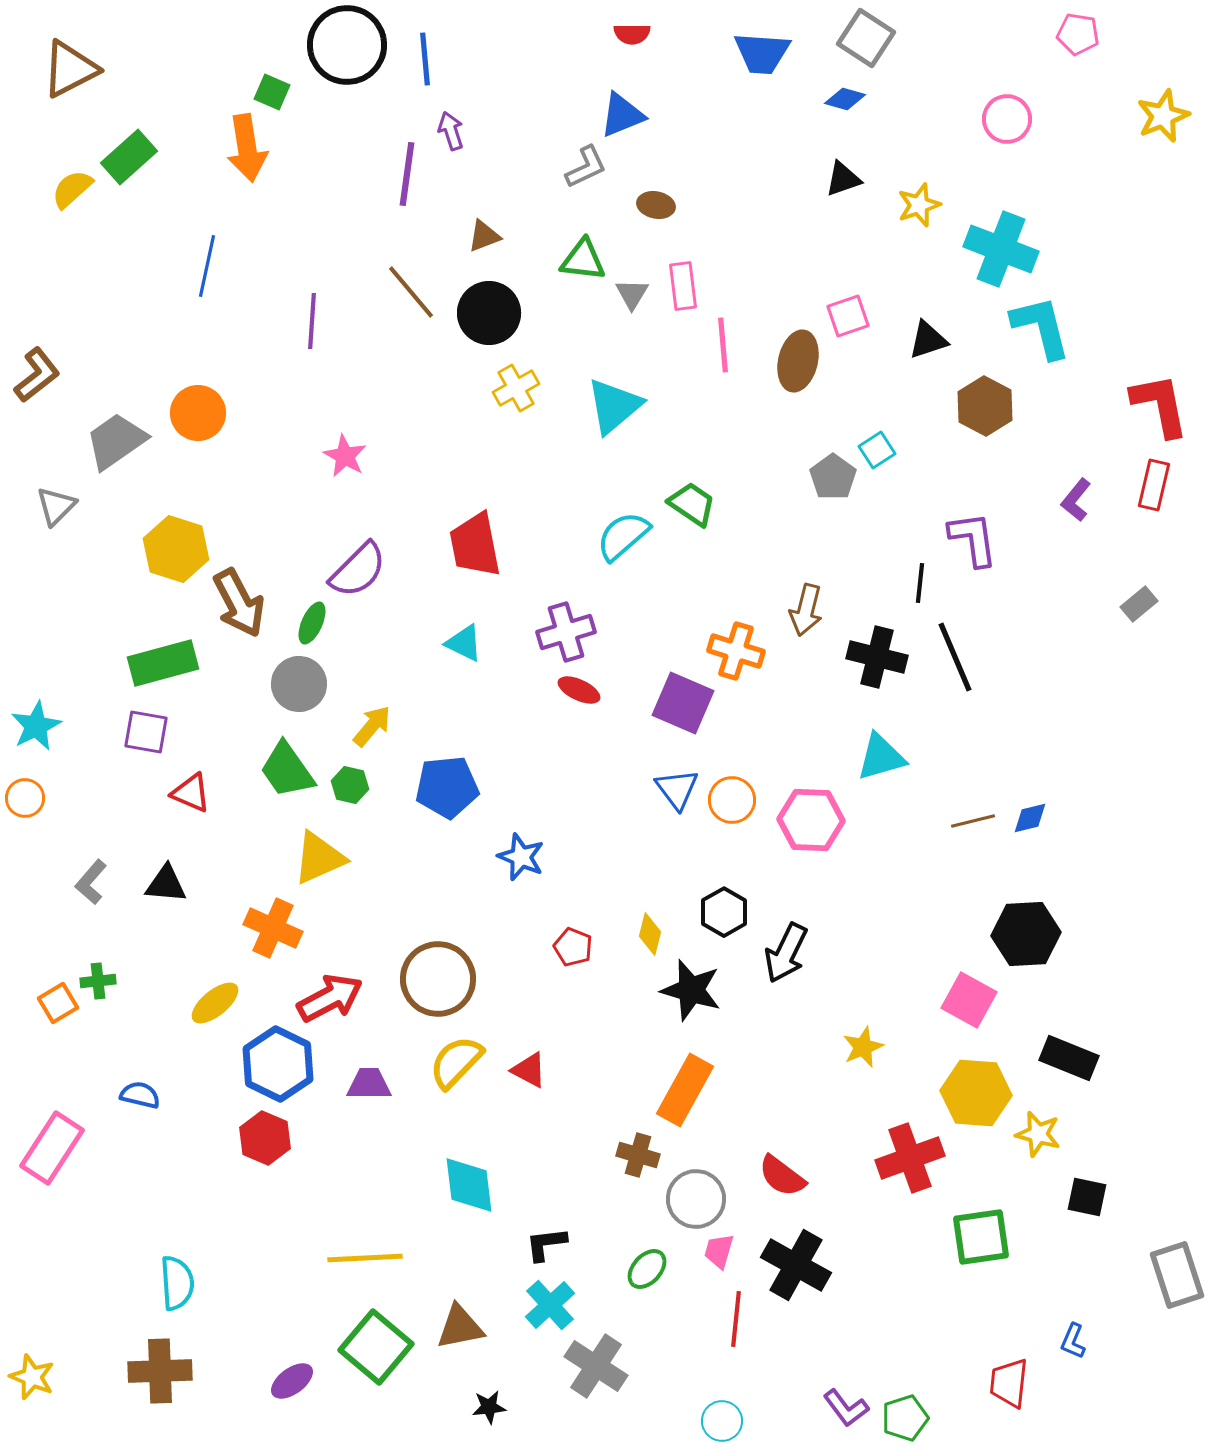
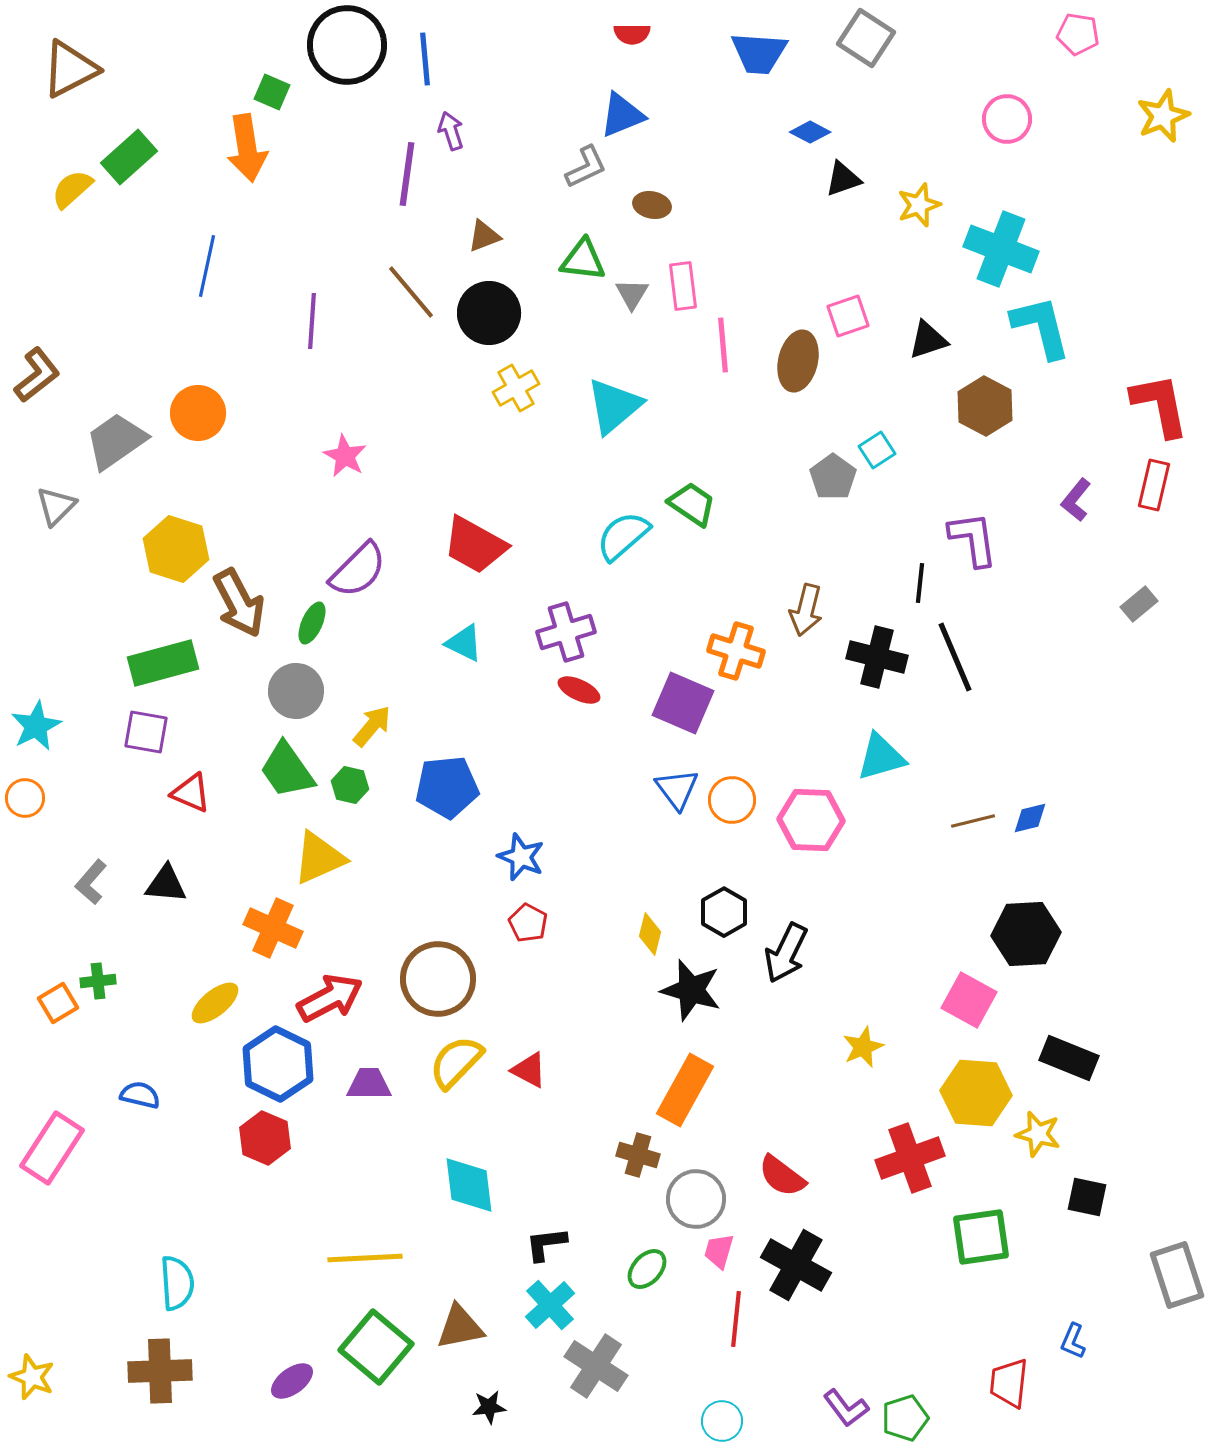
blue trapezoid at (762, 53): moved 3 px left
blue diamond at (845, 99): moved 35 px left, 33 px down; rotated 12 degrees clockwise
brown ellipse at (656, 205): moved 4 px left
red trapezoid at (475, 545): rotated 50 degrees counterclockwise
gray circle at (299, 684): moved 3 px left, 7 px down
red pentagon at (573, 947): moved 45 px left, 24 px up; rotated 6 degrees clockwise
